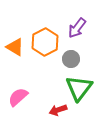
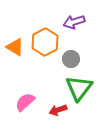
purple arrow: moved 3 px left, 6 px up; rotated 35 degrees clockwise
pink semicircle: moved 7 px right, 5 px down
